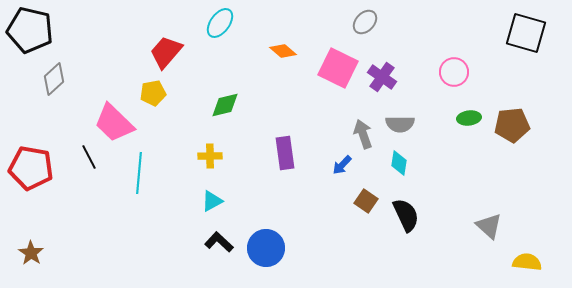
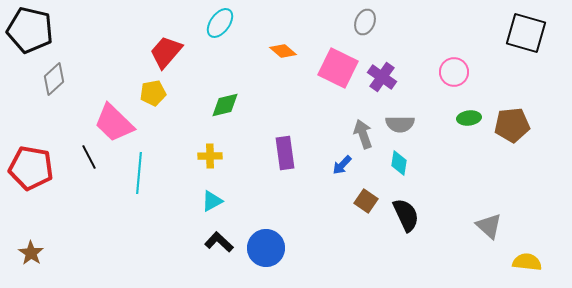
gray ellipse: rotated 20 degrees counterclockwise
